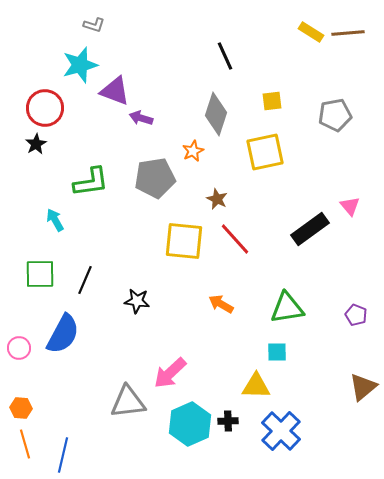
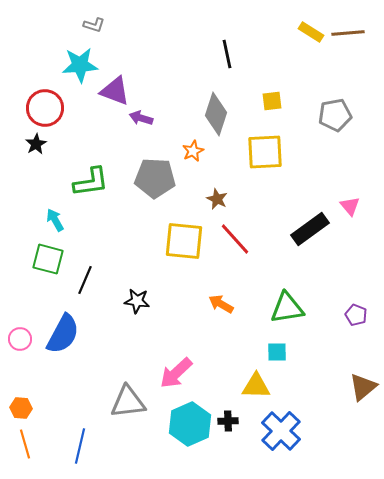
black line at (225, 56): moved 2 px right, 2 px up; rotated 12 degrees clockwise
cyan star at (80, 65): rotated 12 degrees clockwise
yellow square at (265, 152): rotated 9 degrees clockwise
gray pentagon at (155, 178): rotated 12 degrees clockwise
green square at (40, 274): moved 8 px right, 15 px up; rotated 16 degrees clockwise
pink circle at (19, 348): moved 1 px right, 9 px up
pink arrow at (170, 373): moved 6 px right
blue line at (63, 455): moved 17 px right, 9 px up
